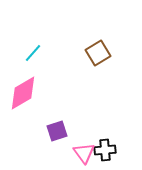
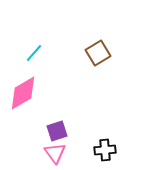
cyan line: moved 1 px right
pink triangle: moved 29 px left
